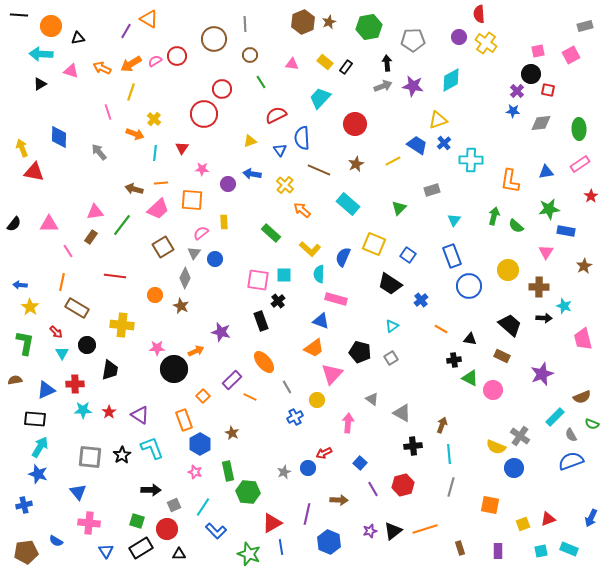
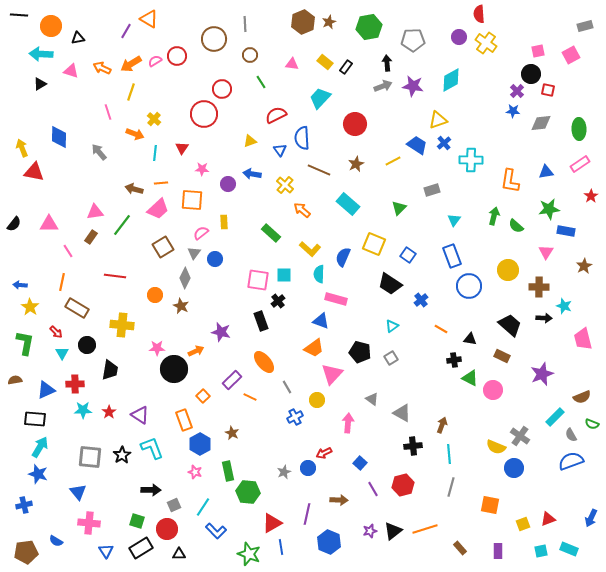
brown rectangle at (460, 548): rotated 24 degrees counterclockwise
